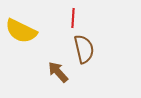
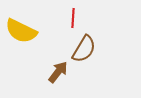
brown semicircle: rotated 44 degrees clockwise
brown arrow: rotated 80 degrees clockwise
